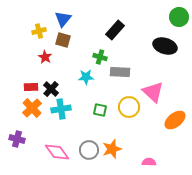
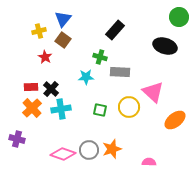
brown square: rotated 21 degrees clockwise
pink diamond: moved 6 px right, 2 px down; rotated 35 degrees counterclockwise
